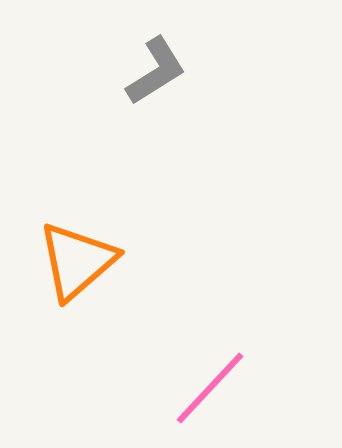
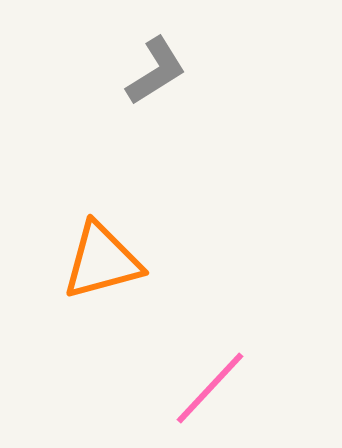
orange triangle: moved 25 px right; rotated 26 degrees clockwise
